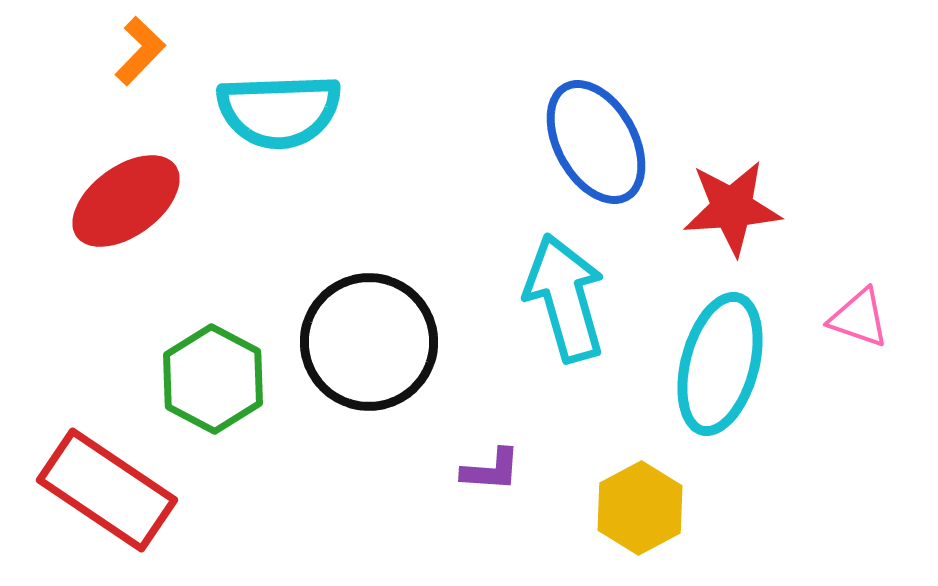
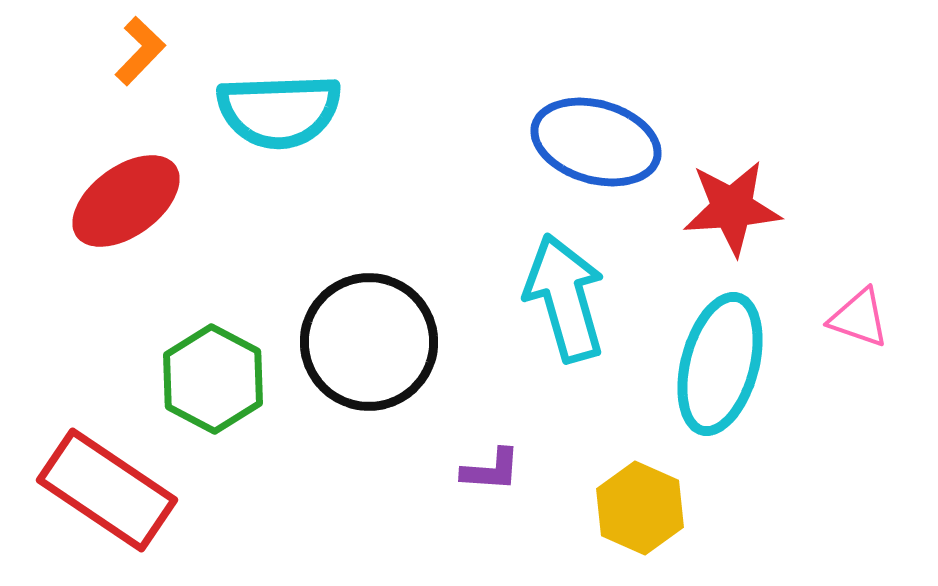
blue ellipse: rotated 45 degrees counterclockwise
yellow hexagon: rotated 8 degrees counterclockwise
